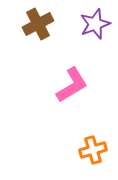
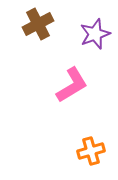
purple star: moved 10 px down
orange cross: moved 2 px left, 1 px down
